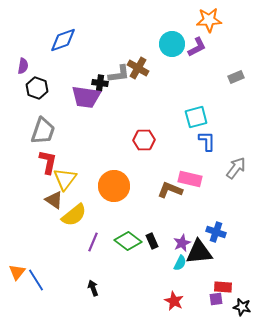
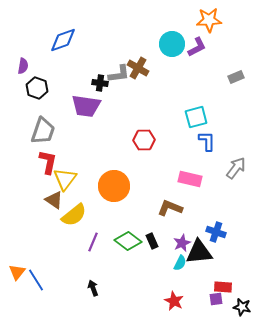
purple trapezoid: moved 9 px down
brown L-shape: moved 18 px down
